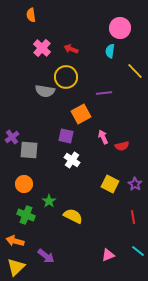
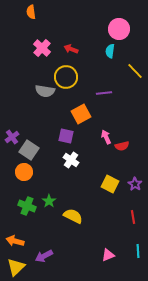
orange semicircle: moved 3 px up
pink circle: moved 1 px left, 1 px down
pink arrow: moved 3 px right
gray square: rotated 30 degrees clockwise
white cross: moved 1 px left
orange circle: moved 12 px up
green cross: moved 1 px right, 9 px up
cyan line: rotated 48 degrees clockwise
purple arrow: moved 2 px left; rotated 114 degrees clockwise
